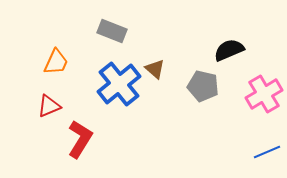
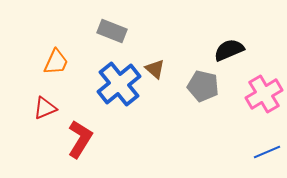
red triangle: moved 4 px left, 2 px down
